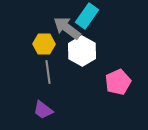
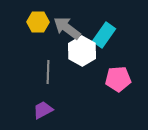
cyan rectangle: moved 17 px right, 19 px down
yellow hexagon: moved 6 px left, 22 px up
gray line: rotated 10 degrees clockwise
pink pentagon: moved 3 px up; rotated 20 degrees clockwise
purple trapezoid: rotated 115 degrees clockwise
